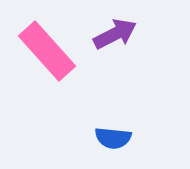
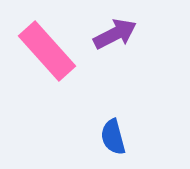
blue semicircle: moved 1 px up; rotated 69 degrees clockwise
